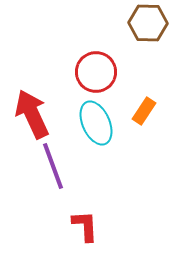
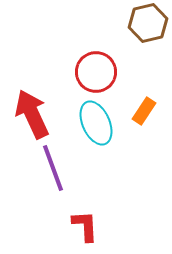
brown hexagon: rotated 15 degrees counterclockwise
purple line: moved 2 px down
